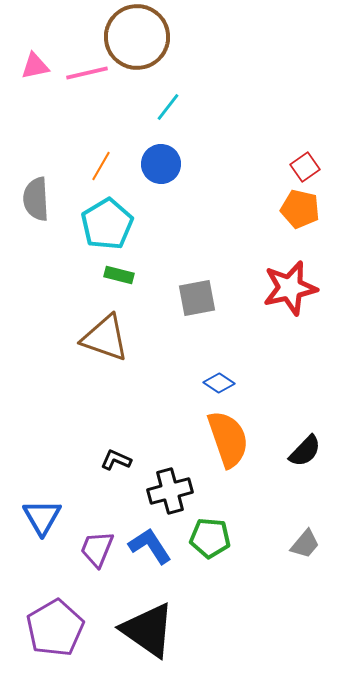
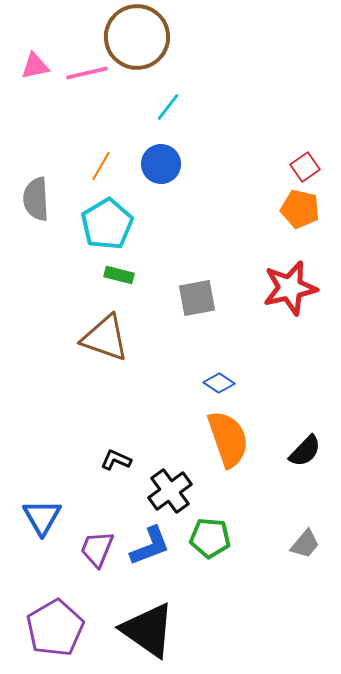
black cross: rotated 21 degrees counterclockwise
blue L-shape: rotated 102 degrees clockwise
